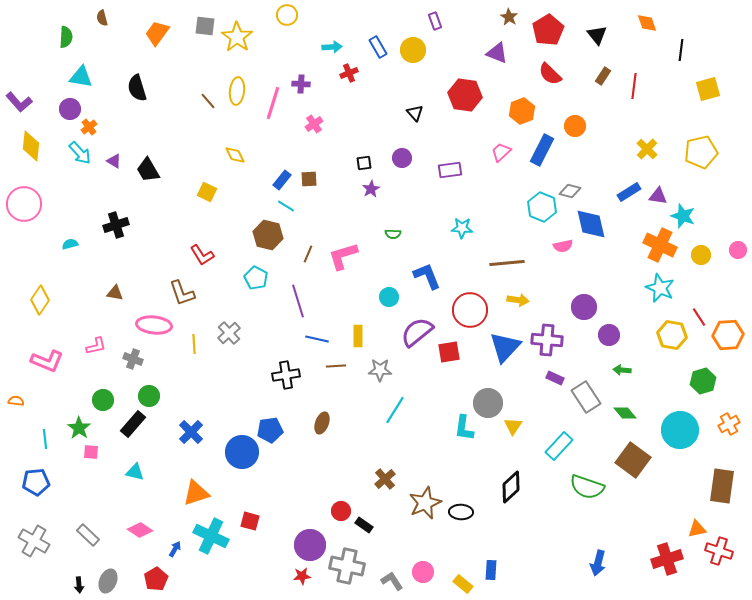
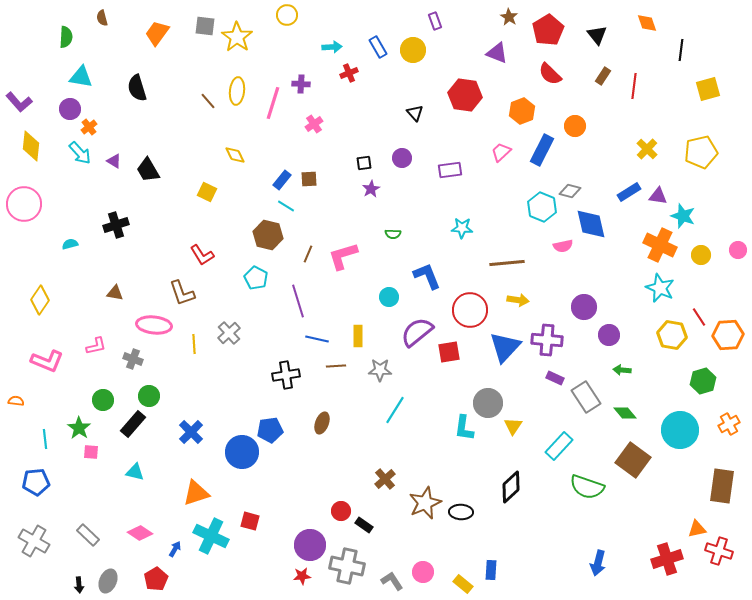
pink diamond at (140, 530): moved 3 px down
